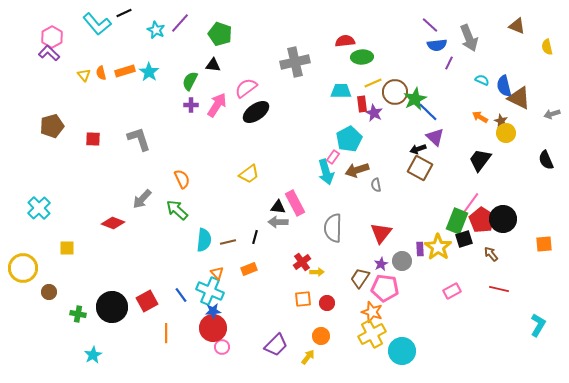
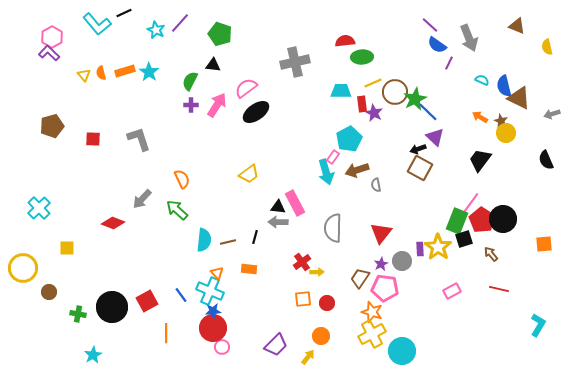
blue semicircle at (437, 45): rotated 42 degrees clockwise
orange rectangle at (249, 269): rotated 28 degrees clockwise
